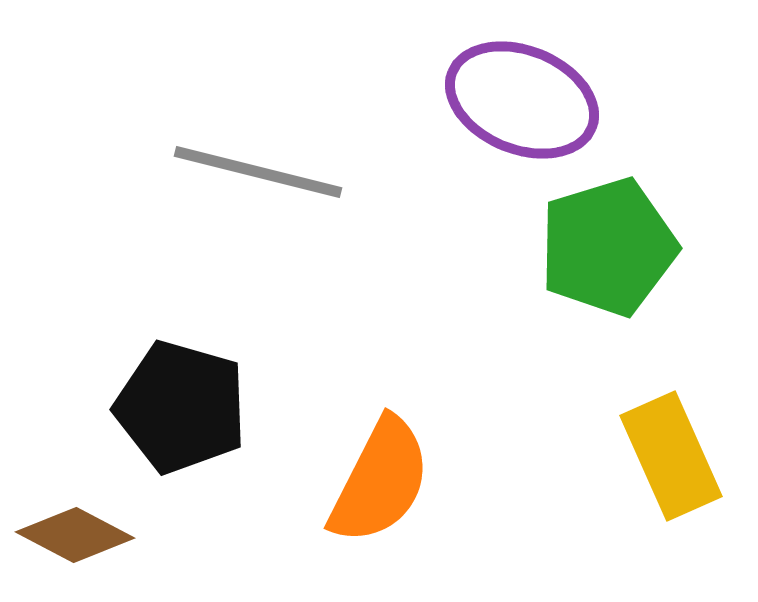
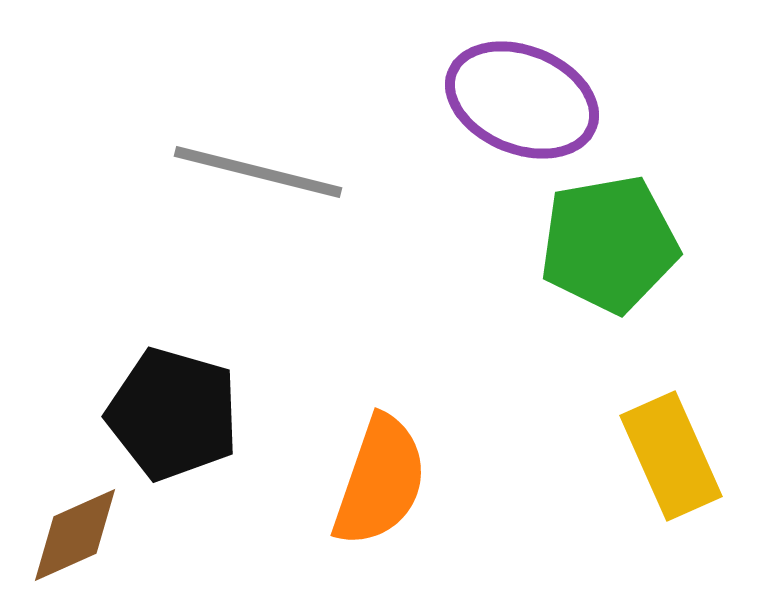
green pentagon: moved 1 px right, 3 px up; rotated 7 degrees clockwise
black pentagon: moved 8 px left, 7 px down
orange semicircle: rotated 8 degrees counterclockwise
brown diamond: rotated 52 degrees counterclockwise
